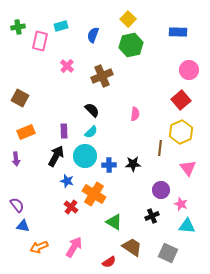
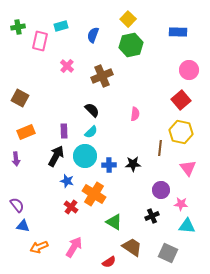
yellow hexagon: rotated 25 degrees counterclockwise
pink star: rotated 16 degrees counterclockwise
